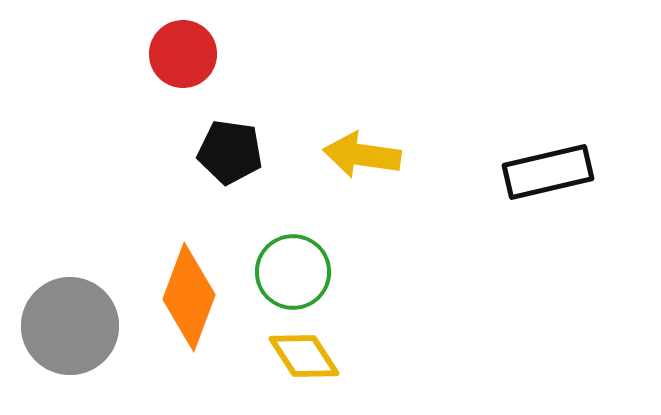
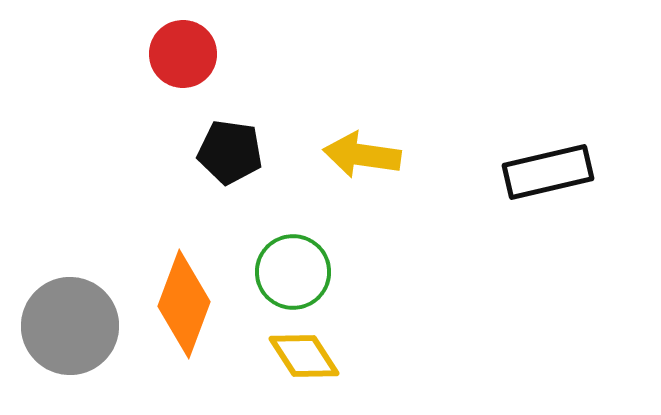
orange diamond: moved 5 px left, 7 px down
